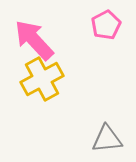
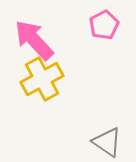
pink pentagon: moved 2 px left
gray triangle: moved 3 px down; rotated 40 degrees clockwise
